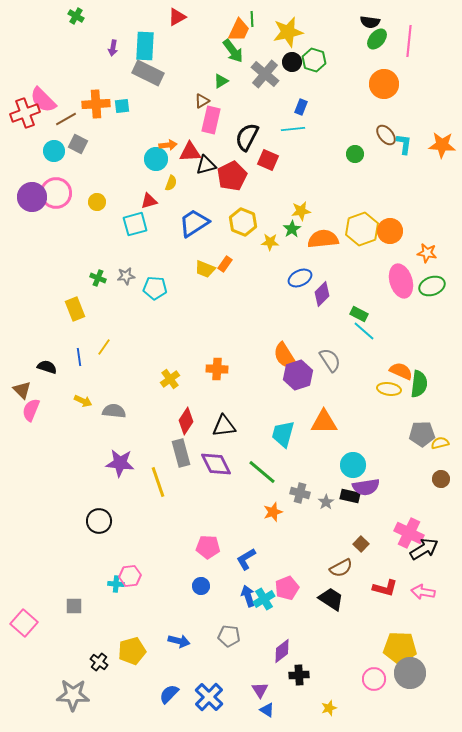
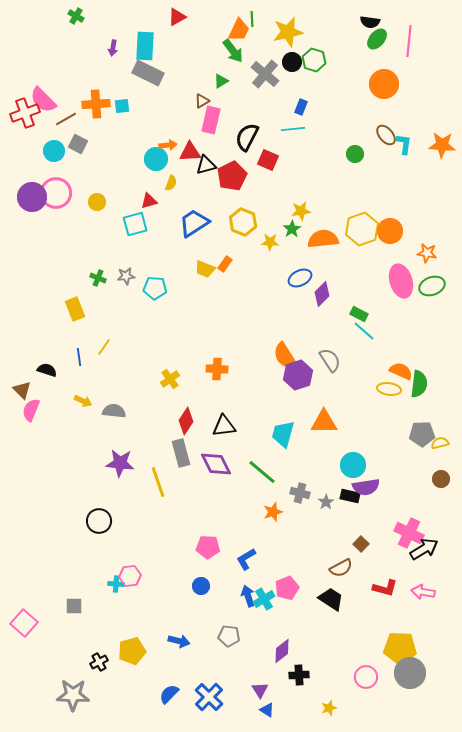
black semicircle at (47, 367): moved 3 px down
black cross at (99, 662): rotated 24 degrees clockwise
pink circle at (374, 679): moved 8 px left, 2 px up
